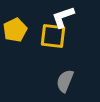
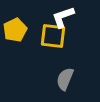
gray semicircle: moved 2 px up
